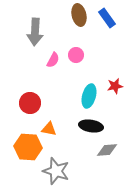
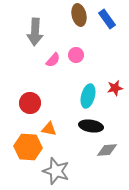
blue rectangle: moved 1 px down
pink semicircle: rotated 14 degrees clockwise
red star: moved 2 px down
cyan ellipse: moved 1 px left
